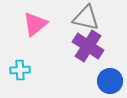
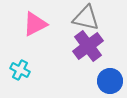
pink triangle: rotated 12 degrees clockwise
purple cross: rotated 20 degrees clockwise
cyan cross: rotated 30 degrees clockwise
